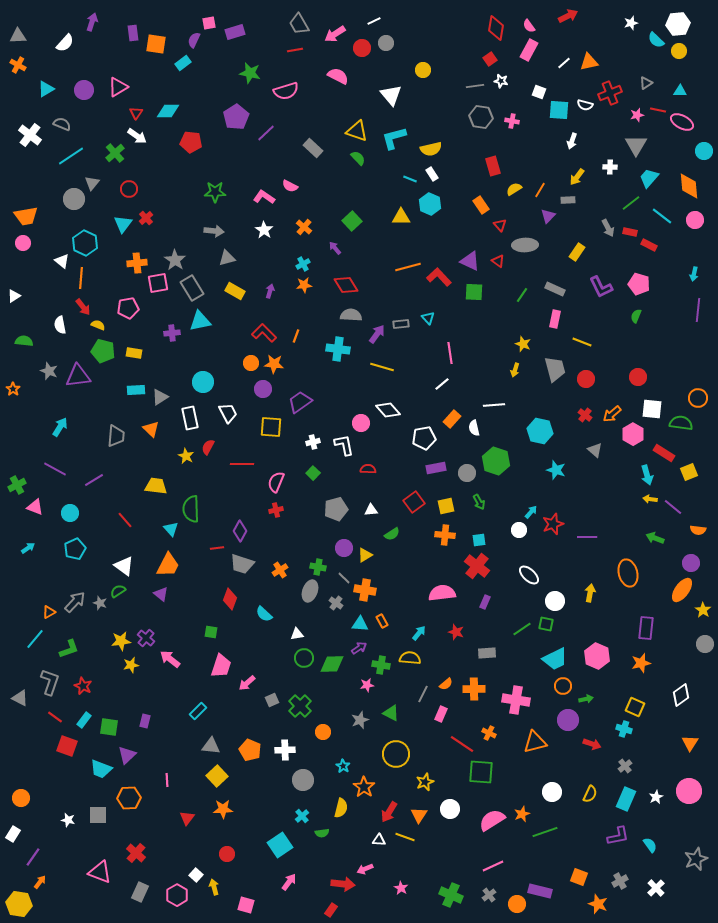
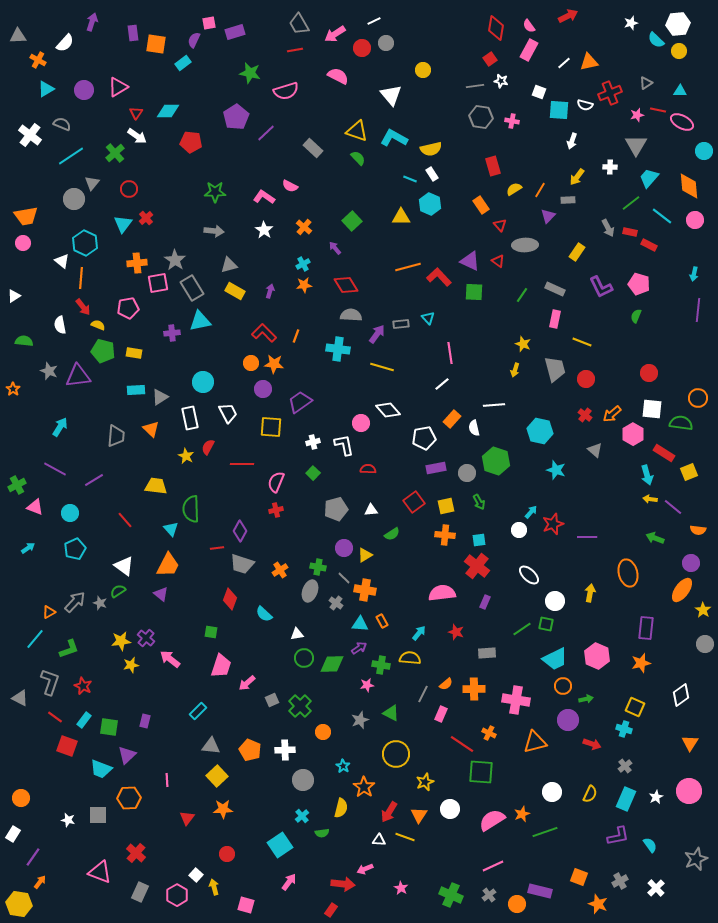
orange cross at (18, 65): moved 20 px right, 5 px up
cyan L-shape at (394, 138): rotated 44 degrees clockwise
gray triangle at (227, 258): moved 2 px right, 7 px down
red circle at (638, 377): moved 11 px right, 4 px up
